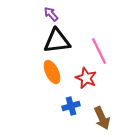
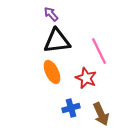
blue cross: moved 2 px down
brown arrow: moved 1 px left, 4 px up
